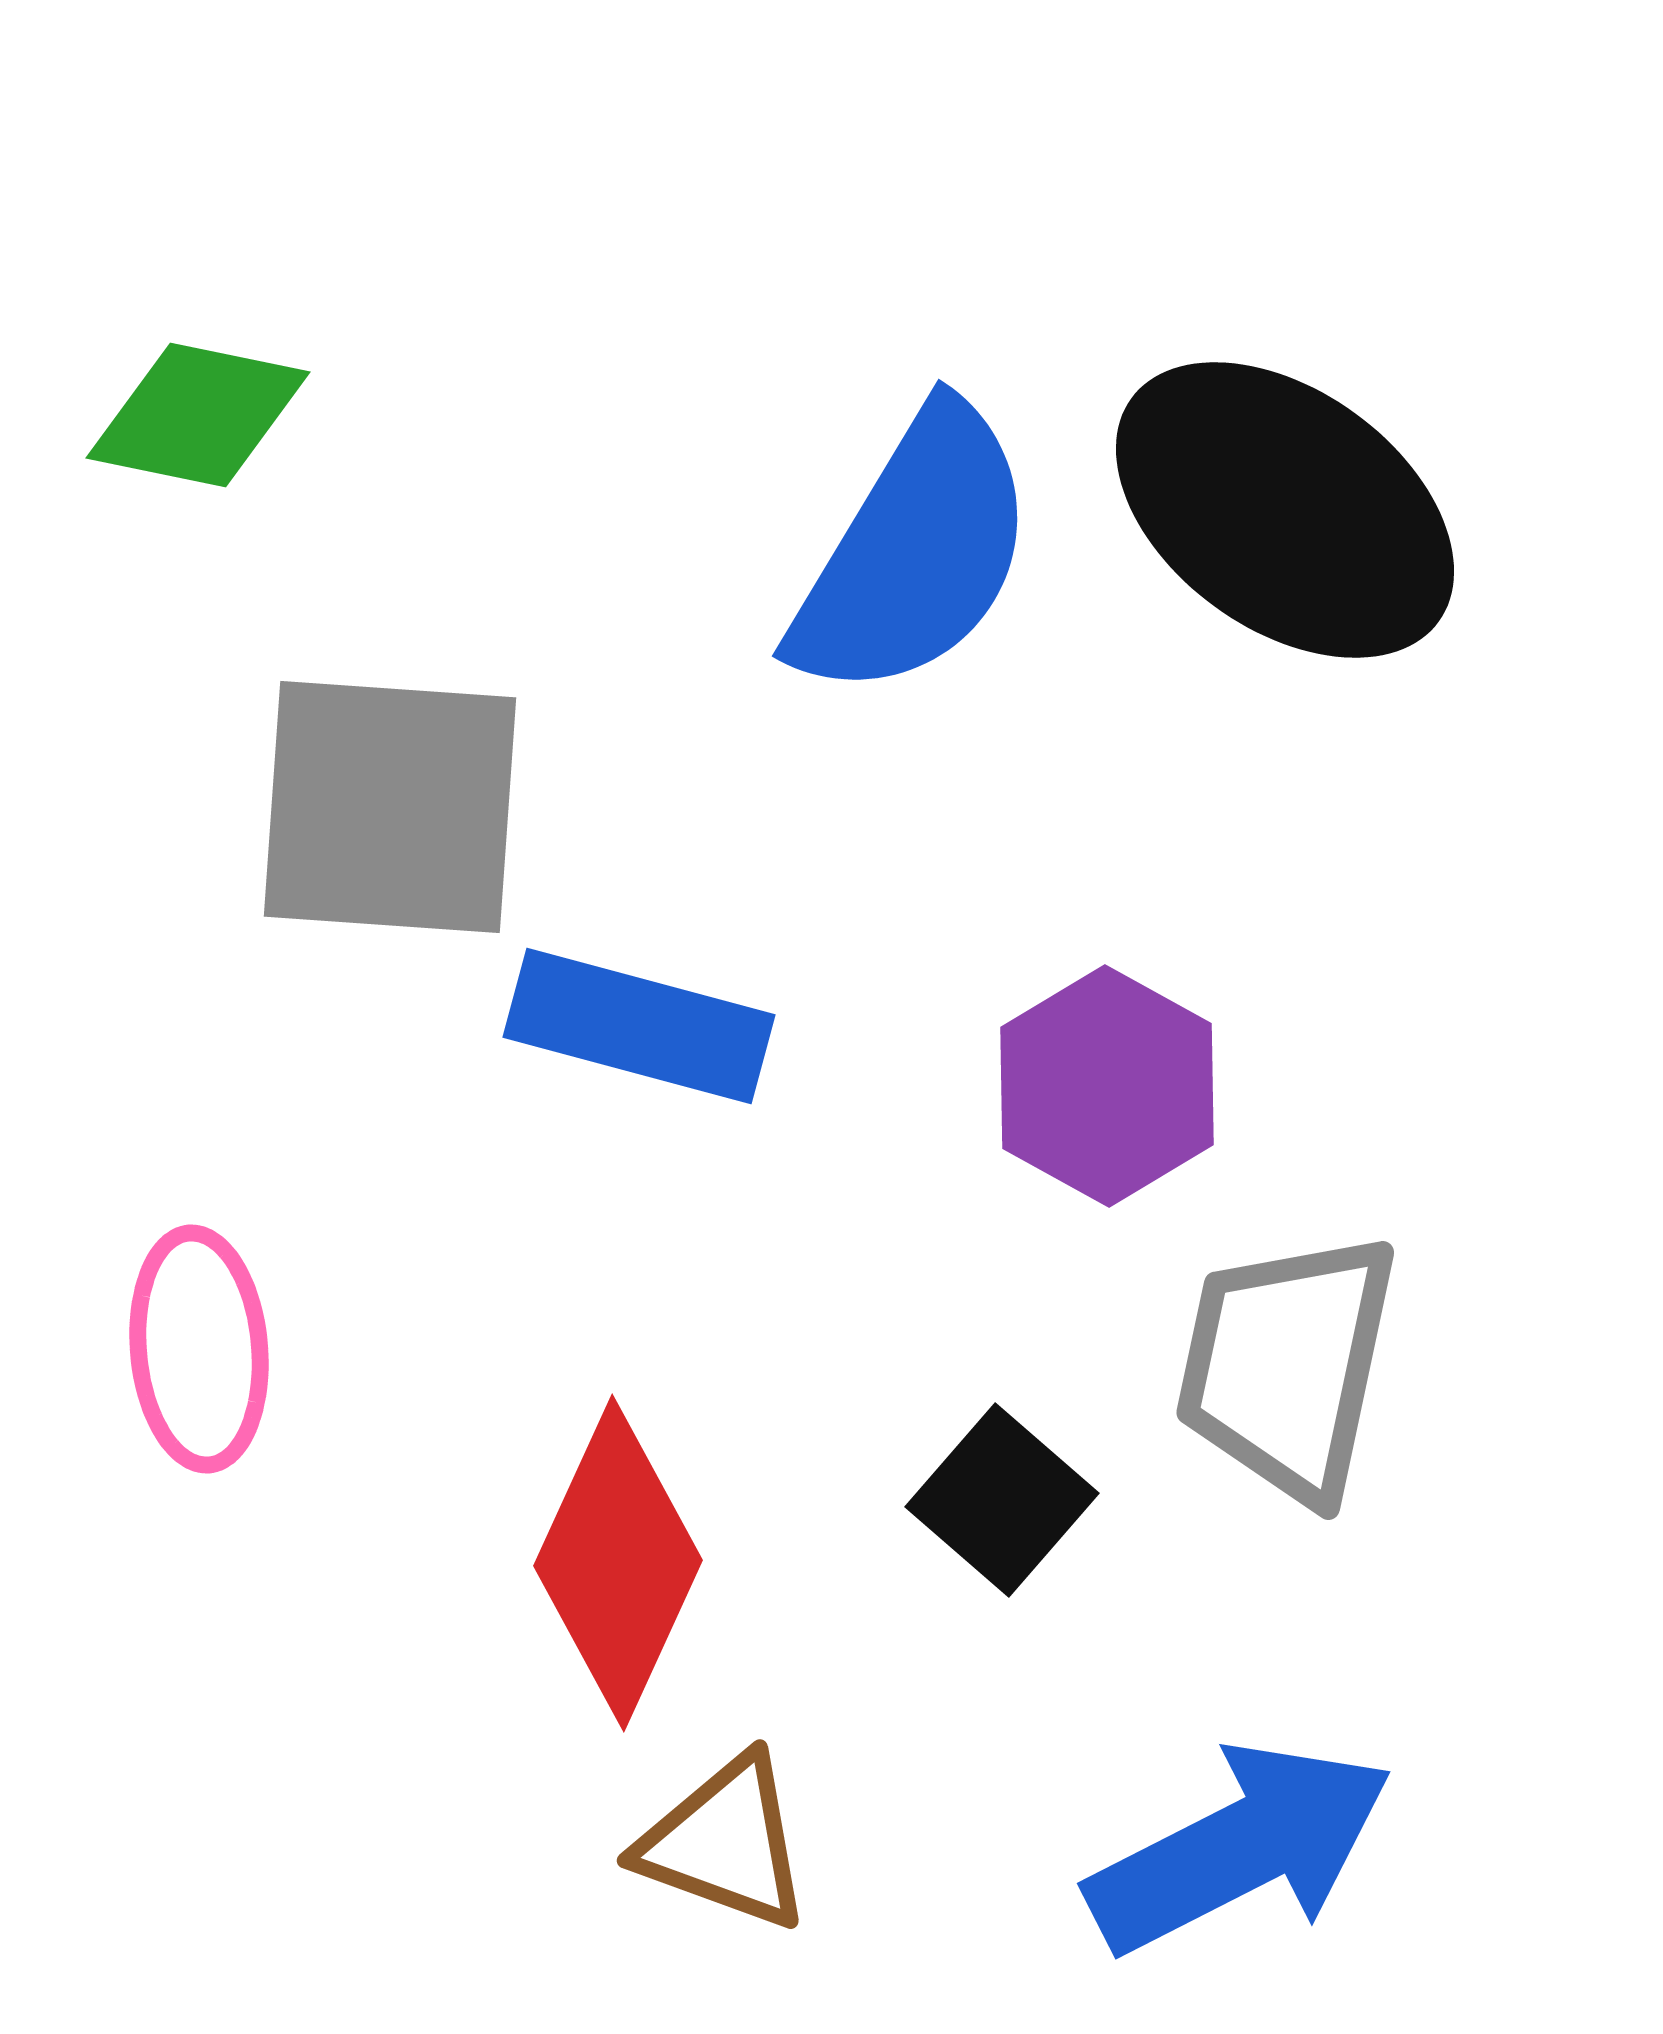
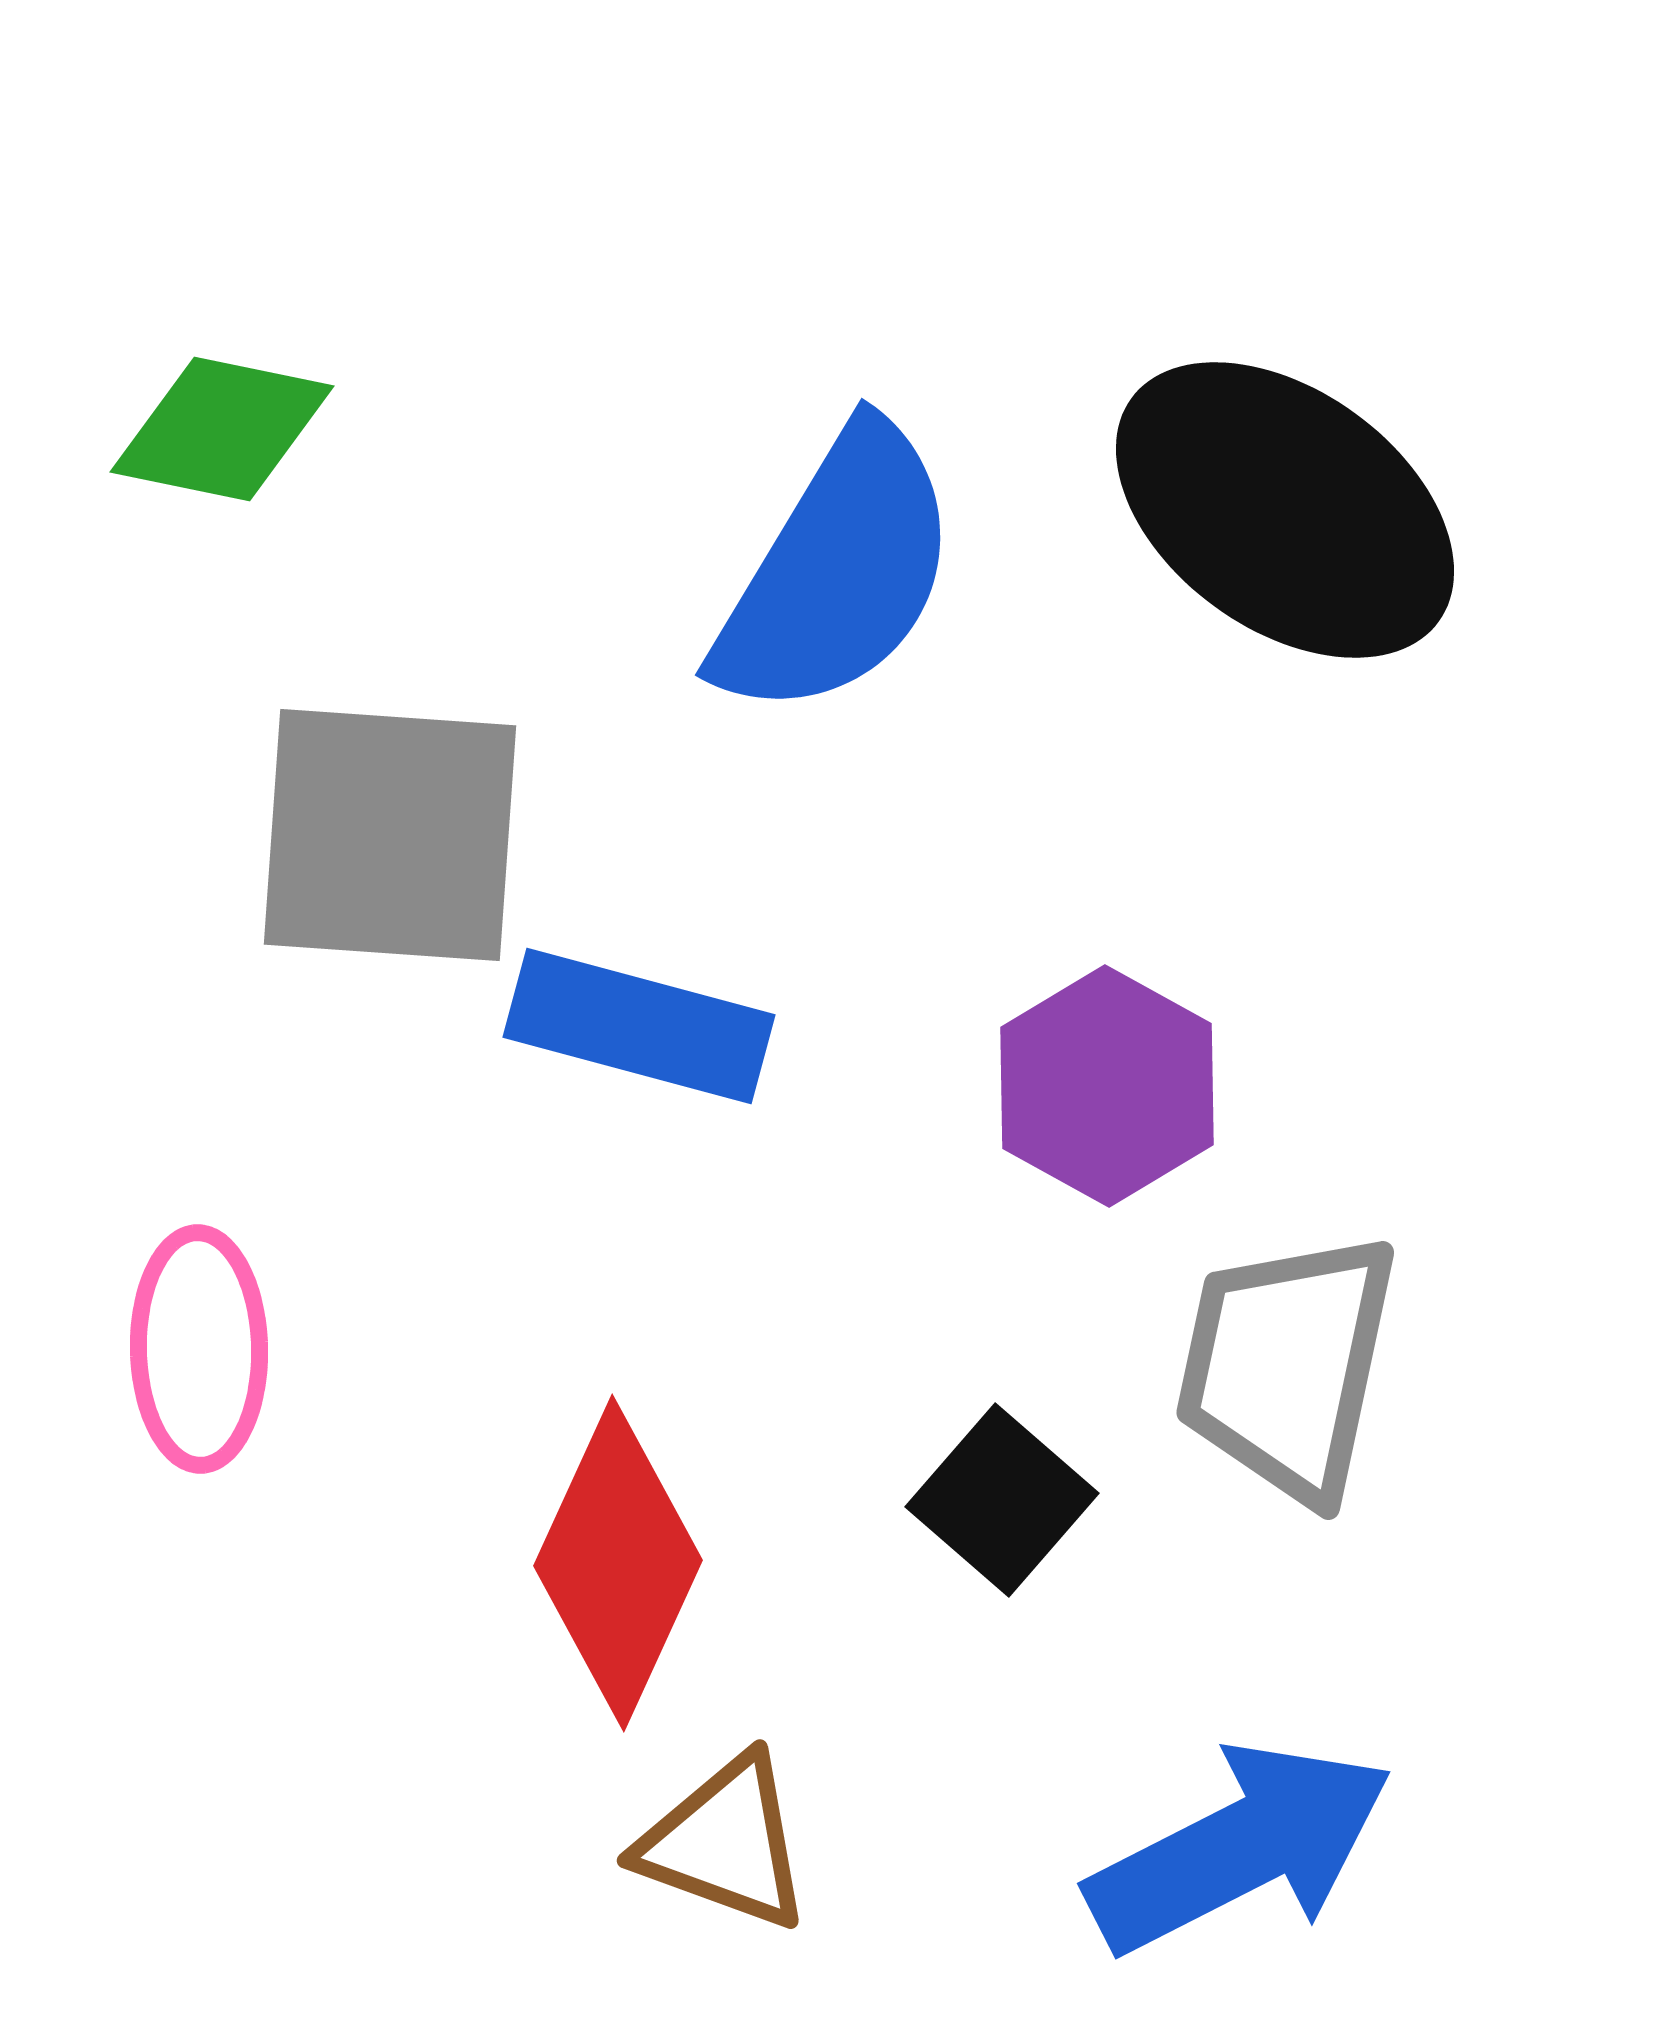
green diamond: moved 24 px right, 14 px down
blue semicircle: moved 77 px left, 19 px down
gray square: moved 28 px down
pink ellipse: rotated 4 degrees clockwise
